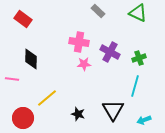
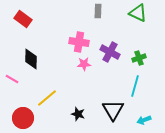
gray rectangle: rotated 48 degrees clockwise
pink line: rotated 24 degrees clockwise
